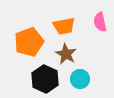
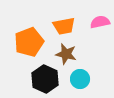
pink semicircle: rotated 90 degrees clockwise
brown star: rotated 15 degrees counterclockwise
